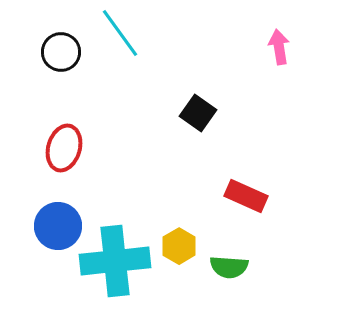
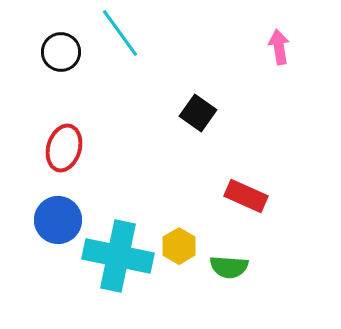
blue circle: moved 6 px up
cyan cross: moved 3 px right, 5 px up; rotated 18 degrees clockwise
